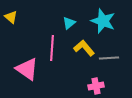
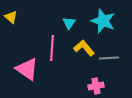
cyan triangle: rotated 16 degrees counterclockwise
